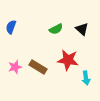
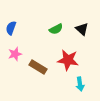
blue semicircle: moved 1 px down
pink star: moved 13 px up
cyan arrow: moved 6 px left, 6 px down
